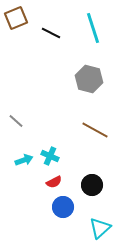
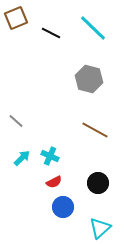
cyan line: rotated 28 degrees counterclockwise
cyan arrow: moved 2 px left, 2 px up; rotated 24 degrees counterclockwise
black circle: moved 6 px right, 2 px up
